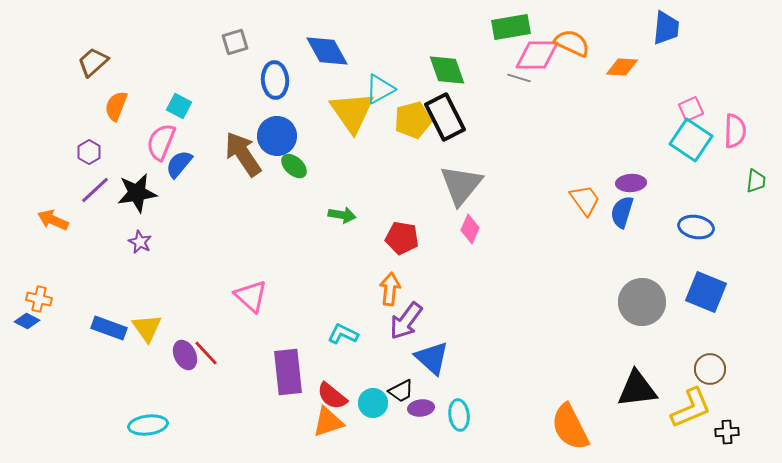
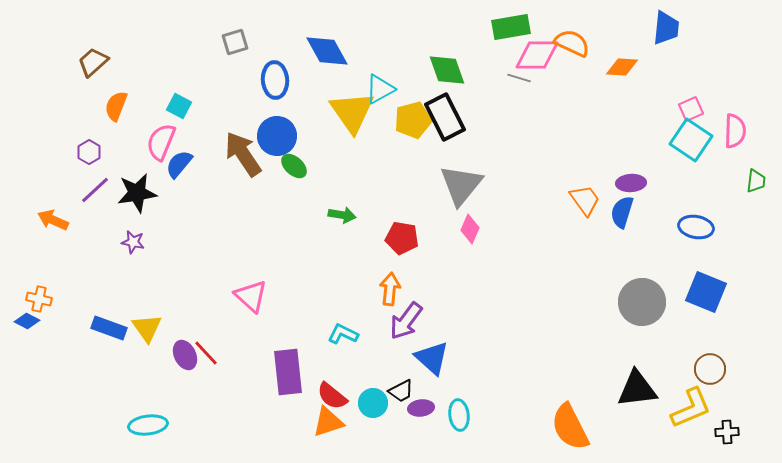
purple star at (140, 242): moved 7 px left; rotated 15 degrees counterclockwise
